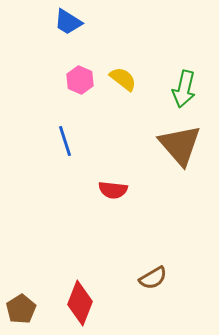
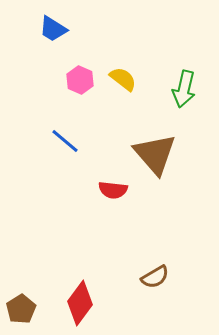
blue trapezoid: moved 15 px left, 7 px down
blue line: rotated 32 degrees counterclockwise
brown triangle: moved 25 px left, 9 px down
brown semicircle: moved 2 px right, 1 px up
red diamond: rotated 15 degrees clockwise
